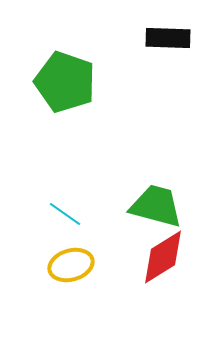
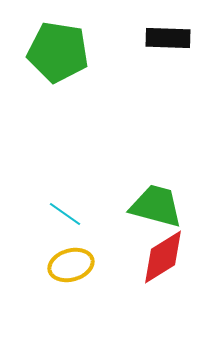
green pentagon: moved 7 px left, 30 px up; rotated 10 degrees counterclockwise
